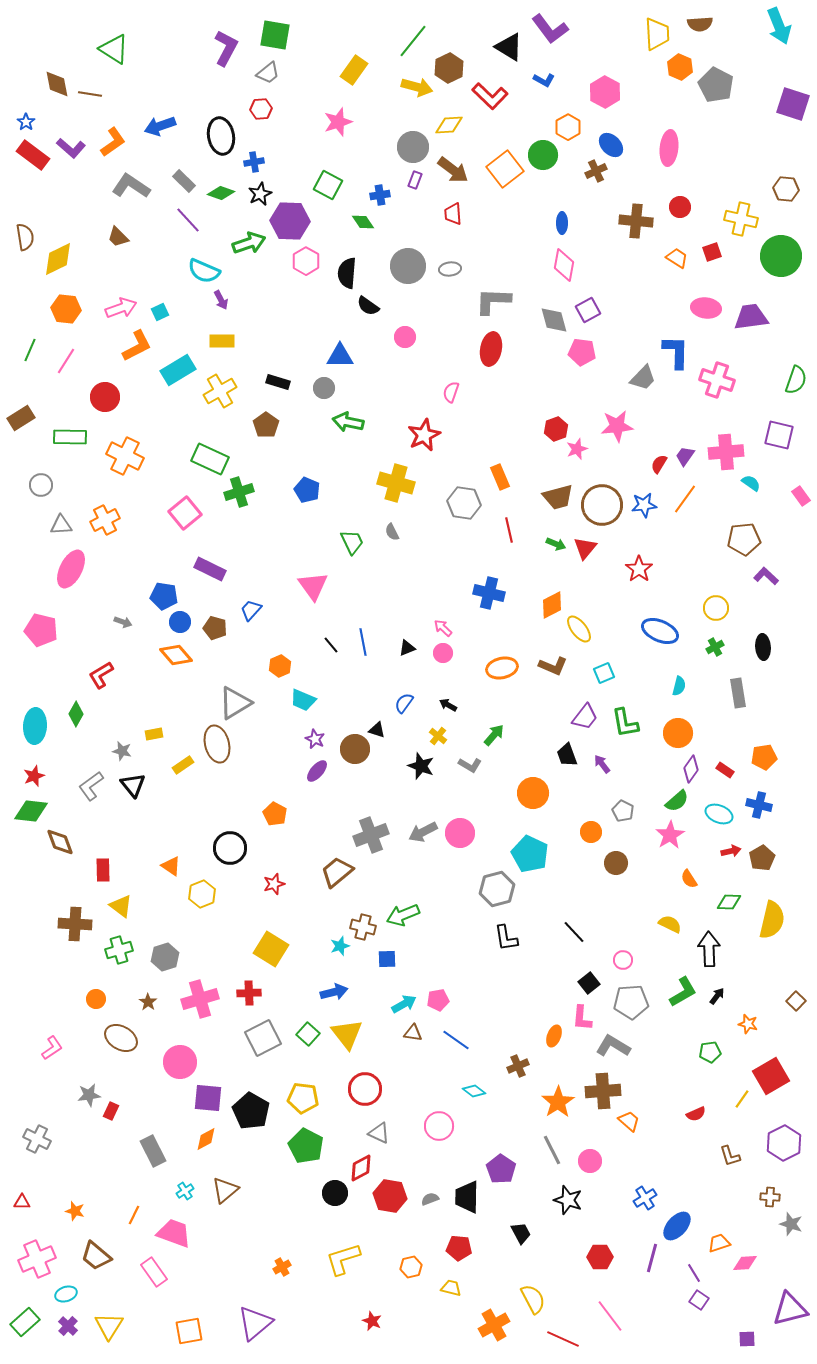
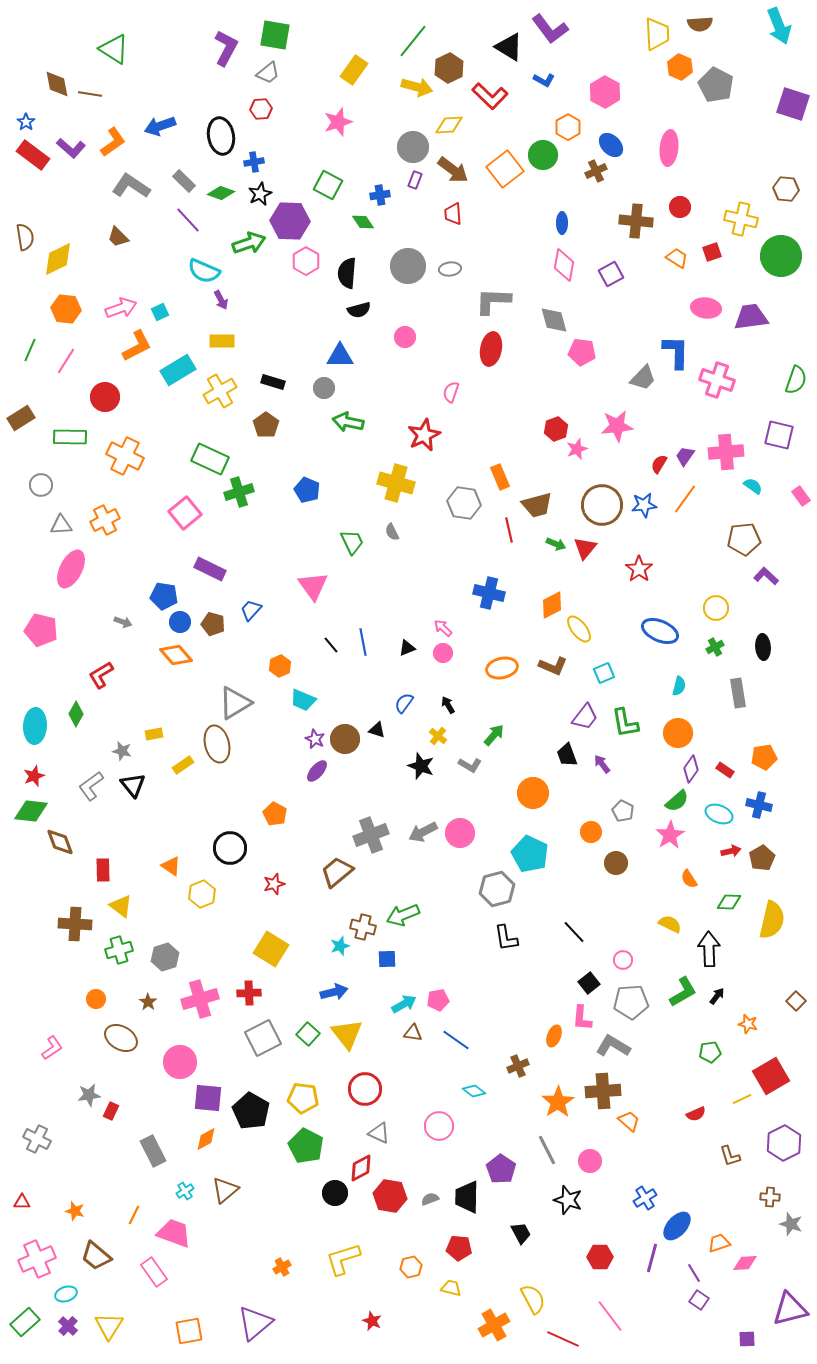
black semicircle at (368, 306): moved 9 px left, 4 px down; rotated 50 degrees counterclockwise
purple square at (588, 310): moved 23 px right, 36 px up
black rectangle at (278, 382): moved 5 px left
cyan semicircle at (751, 483): moved 2 px right, 3 px down
brown trapezoid at (558, 497): moved 21 px left, 8 px down
brown pentagon at (215, 628): moved 2 px left, 4 px up
black arrow at (448, 705): rotated 30 degrees clockwise
brown circle at (355, 749): moved 10 px left, 10 px up
yellow line at (742, 1099): rotated 30 degrees clockwise
gray line at (552, 1150): moved 5 px left
